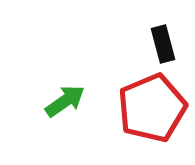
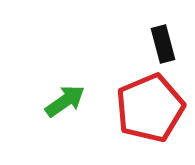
red pentagon: moved 2 px left
